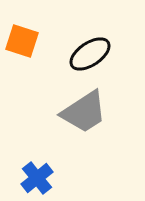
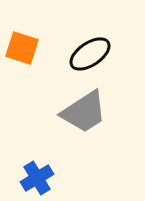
orange square: moved 7 px down
blue cross: rotated 8 degrees clockwise
